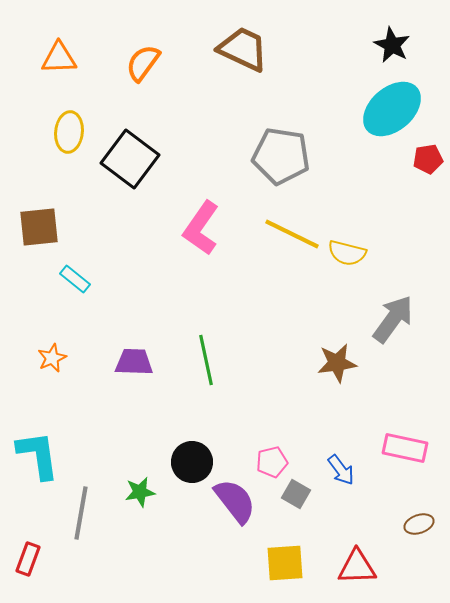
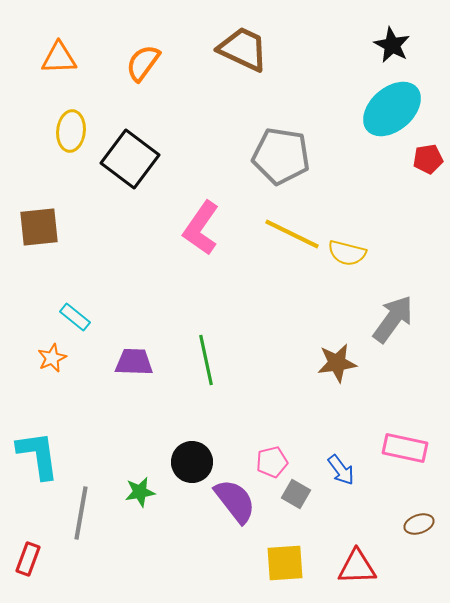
yellow ellipse: moved 2 px right, 1 px up
cyan rectangle: moved 38 px down
